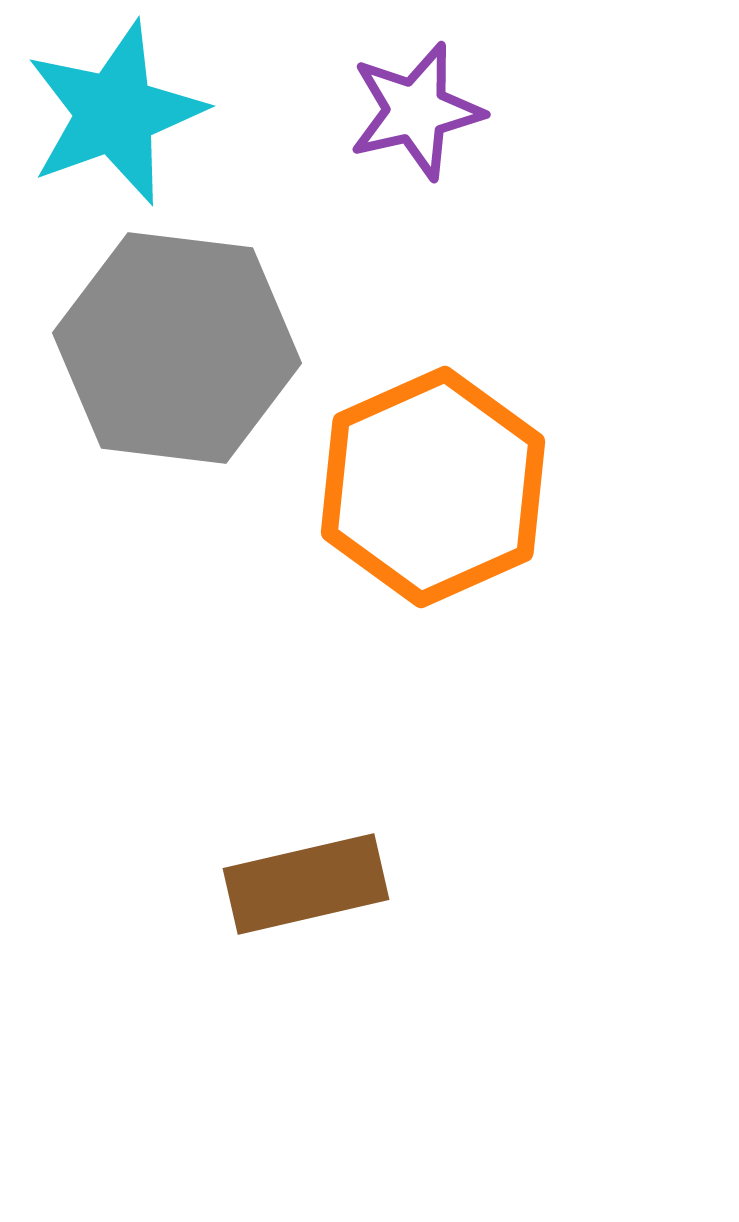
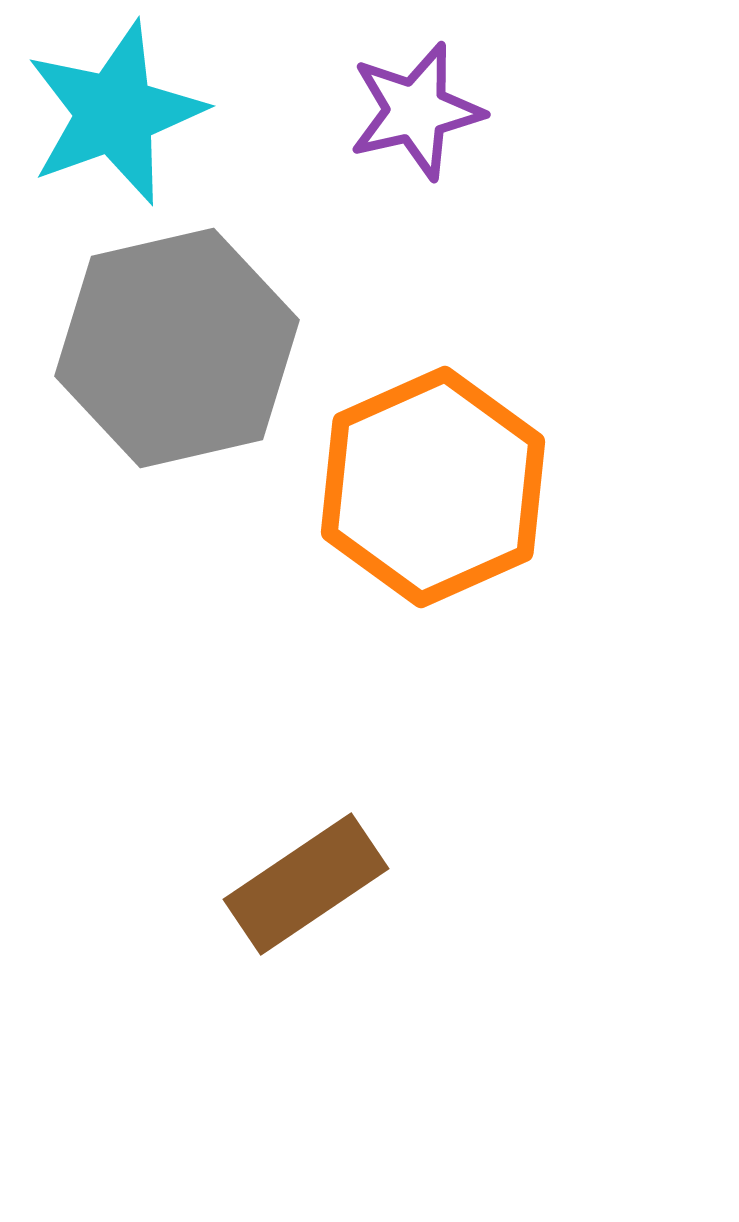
gray hexagon: rotated 20 degrees counterclockwise
brown rectangle: rotated 21 degrees counterclockwise
